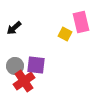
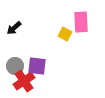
pink rectangle: rotated 10 degrees clockwise
purple square: moved 1 px right, 1 px down
